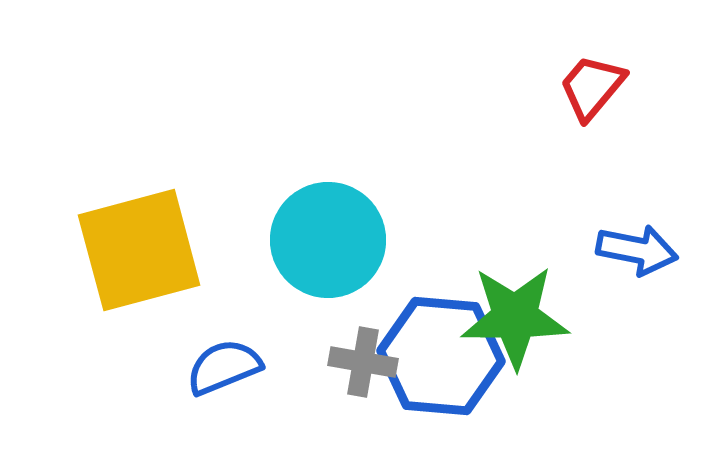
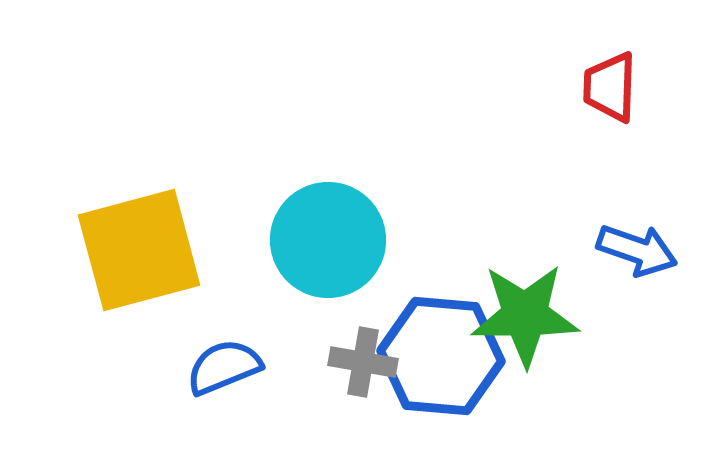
red trapezoid: moved 18 px right; rotated 38 degrees counterclockwise
blue arrow: rotated 8 degrees clockwise
green star: moved 10 px right, 2 px up
